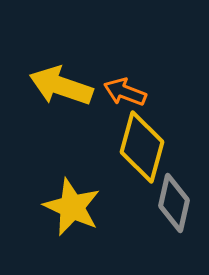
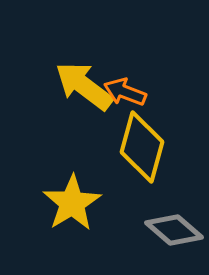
yellow arrow: moved 23 px right; rotated 18 degrees clockwise
gray diamond: moved 27 px down; rotated 62 degrees counterclockwise
yellow star: moved 4 px up; rotated 16 degrees clockwise
